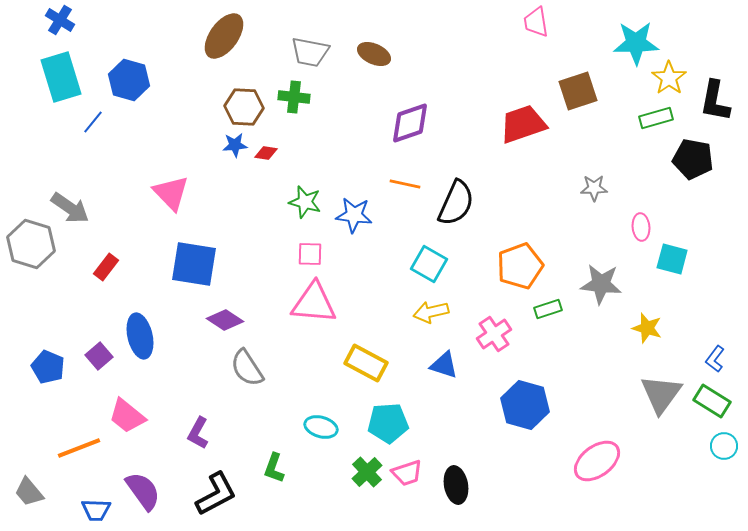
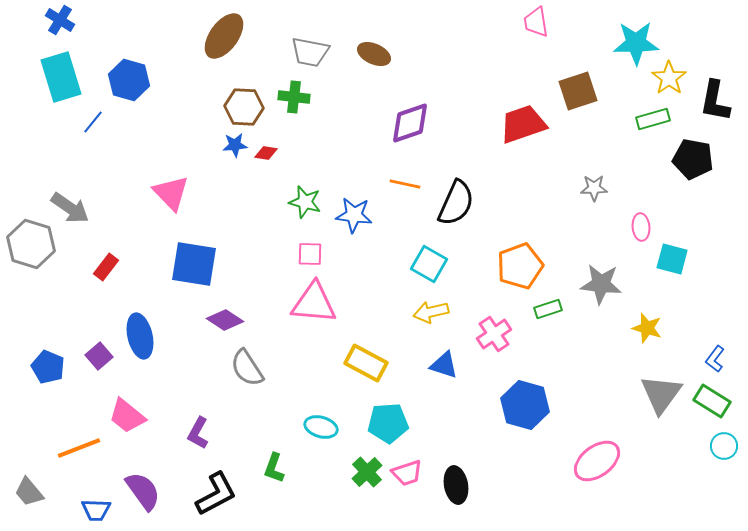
green rectangle at (656, 118): moved 3 px left, 1 px down
